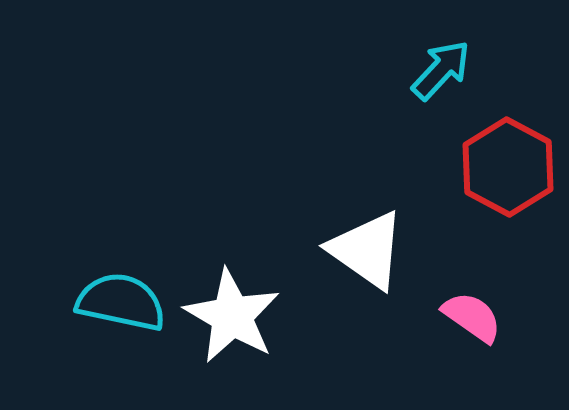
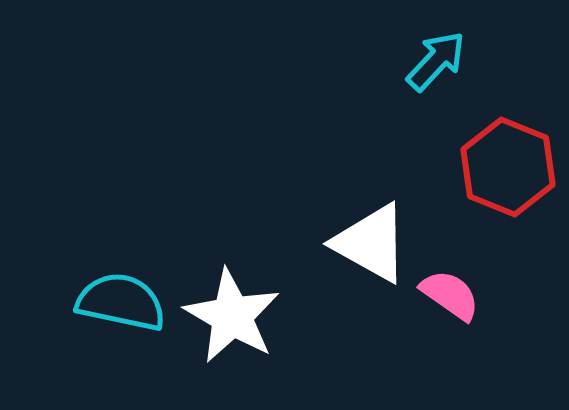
cyan arrow: moved 5 px left, 9 px up
red hexagon: rotated 6 degrees counterclockwise
white triangle: moved 4 px right, 7 px up; rotated 6 degrees counterclockwise
pink semicircle: moved 22 px left, 22 px up
